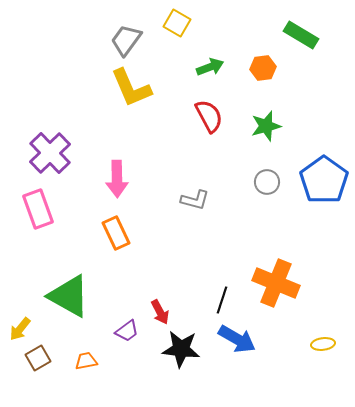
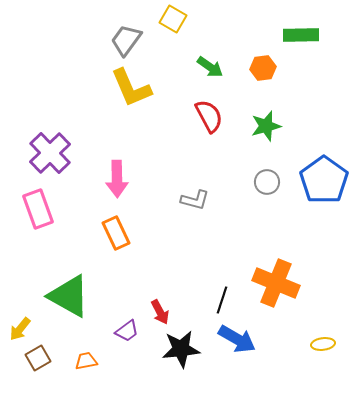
yellow square: moved 4 px left, 4 px up
green rectangle: rotated 32 degrees counterclockwise
green arrow: rotated 56 degrees clockwise
black star: rotated 12 degrees counterclockwise
